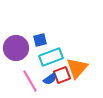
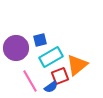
cyan rectangle: rotated 10 degrees counterclockwise
orange triangle: moved 3 px up; rotated 10 degrees clockwise
red square: moved 2 px left, 1 px down
blue semicircle: moved 1 px right, 8 px down
